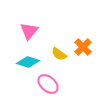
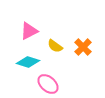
pink triangle: rotated 24 degrees clockwise
yellow semicircle: moved 4 px left, 8 px up
